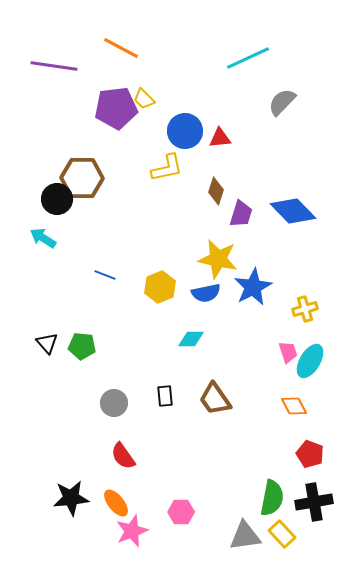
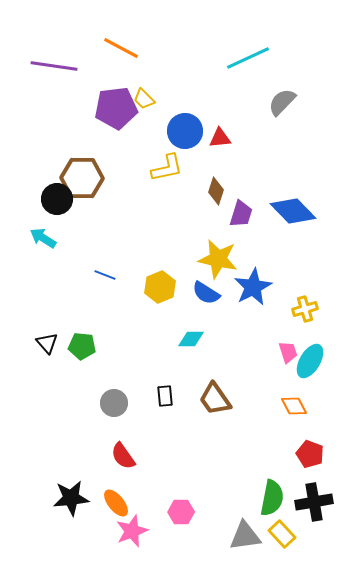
blue semicircle: rotated 44 degrees clockwise
